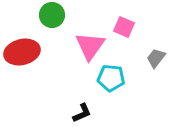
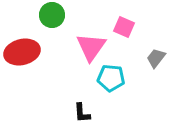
pink triangle: moved 1 px right, 1 px down
black L-shape: rotated 110 degrees clockwise
